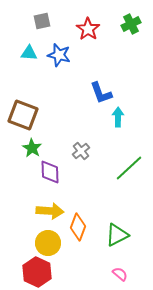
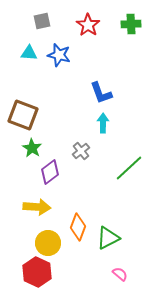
green cross: rotated 24 degrees clockwise
red star: moved 4 px up
cyan arrow: moved 15 px left, 6 px down
purple diamond: rotated 55 degrees clockwise
yellow arrow: moved 13 px left, 4 px up
green triangle: moved 9 px left, 3 px down
